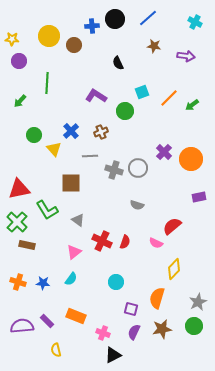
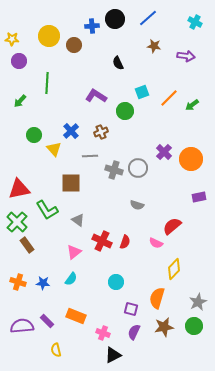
brown rectangle at (27, 245): rotated 42 degrees clockwise
brown star at (162, 329): moved 2 px right, 2 px up
